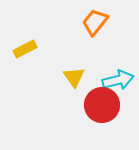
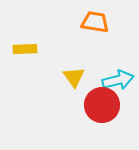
orange trapezoid: rotated 60 degrees clockwise
yellow rectangle: rotated 25 degrees clockwise
